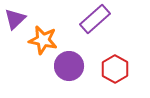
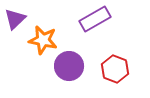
purple rectangle: rotated 12 degrees clockwise
red hexagon: rotated 8 degrees counterclockwise
